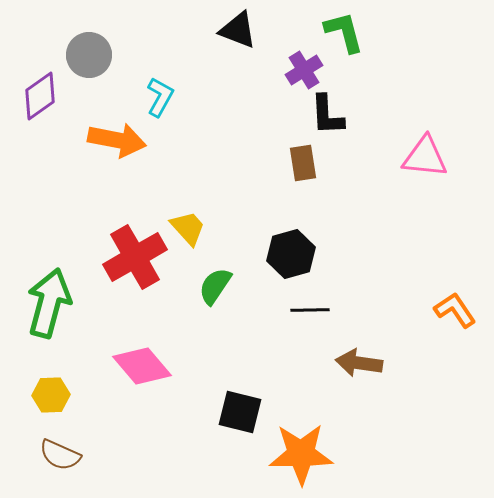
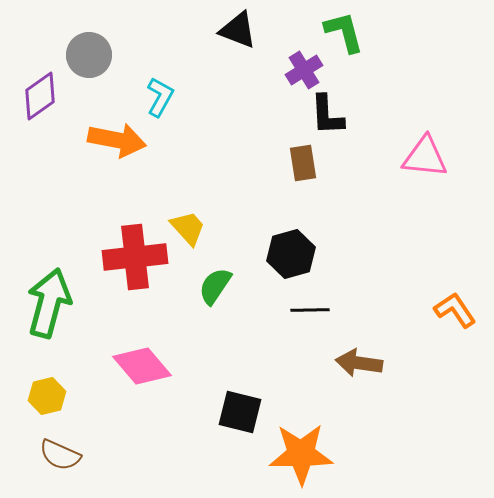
red cross: rotated 24 degrees clockwise
yellow hexagon: moved 4 px left, 1 px down; rotated 12 degrees counterclockwise
